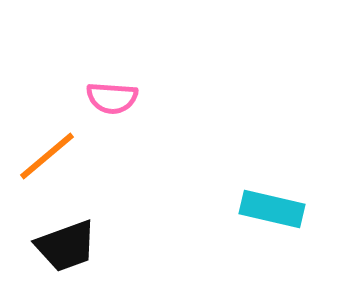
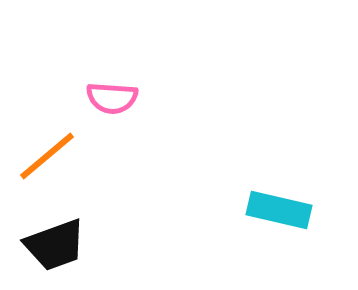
cyan rectangle: moved 7 px right, 1 px down
black trapezoid: moved 11 px left, 1 px up
